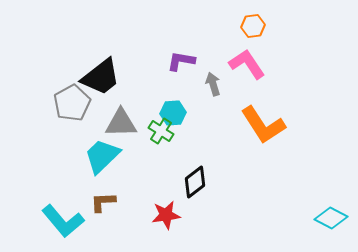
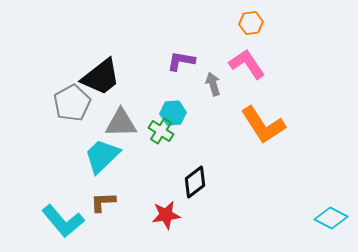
orange hexagon: moved 2 px left, 3 px up
